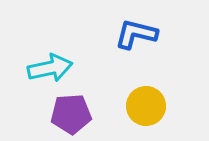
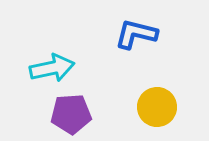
cyan arrow: moved 2 px right
yellow circle: moved 11 px right, 1 px down
